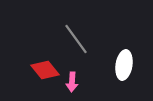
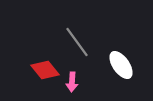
gray line: moved 1 px right, 3 px down
white ellipse: moved 3 px left; rotated 44 degrees counterclockwise
